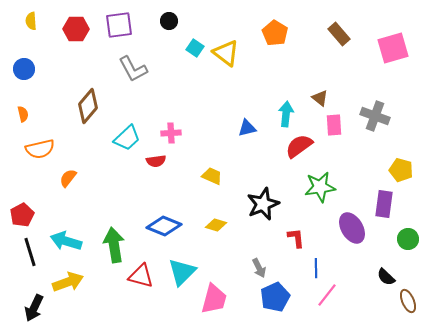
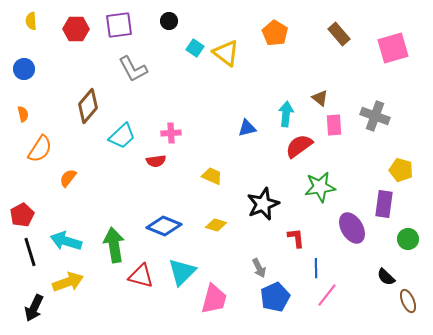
cyan trapezoid at (127, 138): moved 5 px left, 2 px up
orange semicircle at (40, 149): rotated 44 degrees counterclockwise
